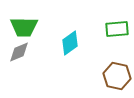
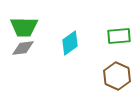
green rectangle: moved 2 px right, 7 px down
gray diamond: moved 4 px right, 4 px up; rotated 15 degrees clockwise
brown hexagon: rotated 12 degrees clockwise
